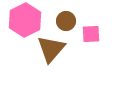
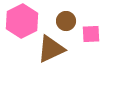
pink hexagon: moved 3 px left, 1 px down
brown triangle: rotated 24 degrees clockwise
